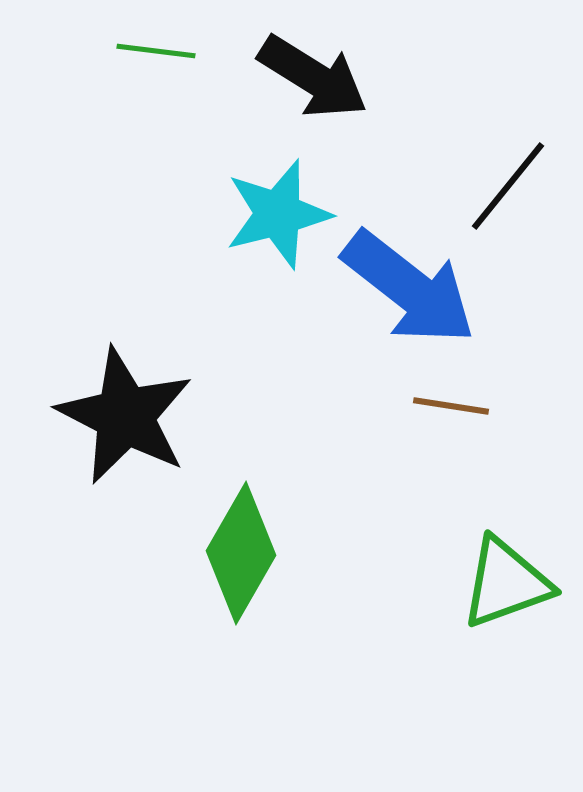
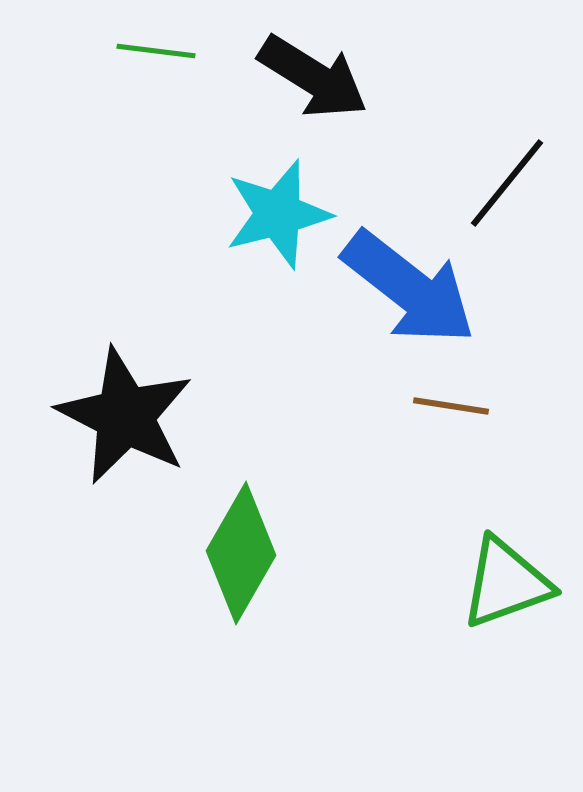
black line: moved 1 px left, 3 px up
